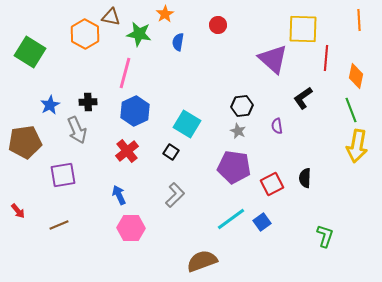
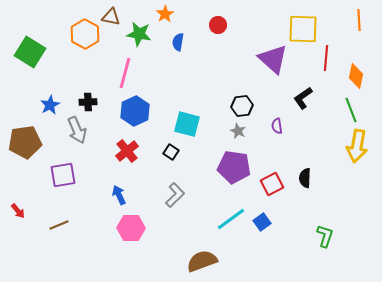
cyan square: rotated 16 degrees counterclockwise
